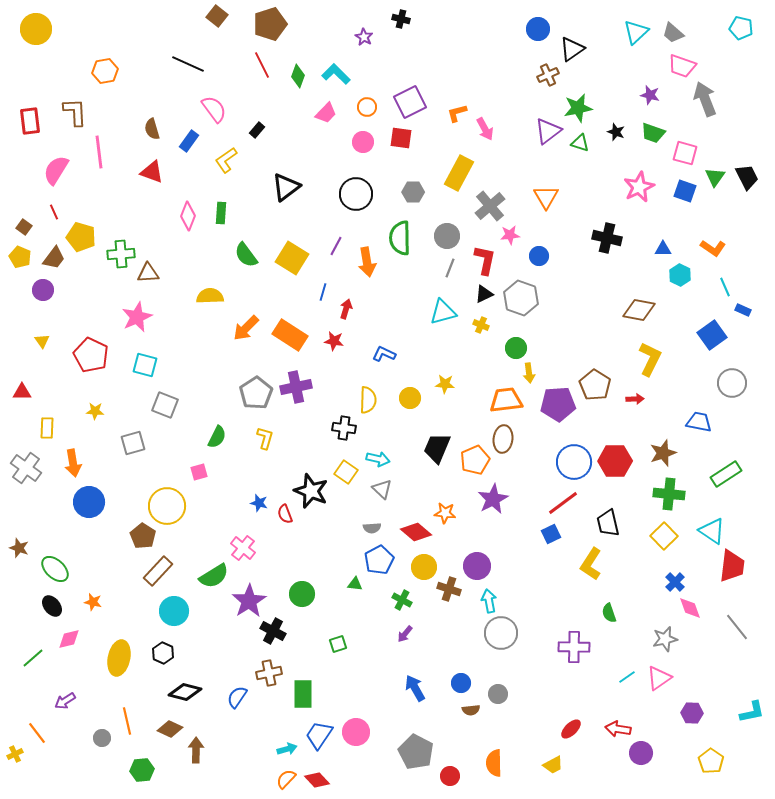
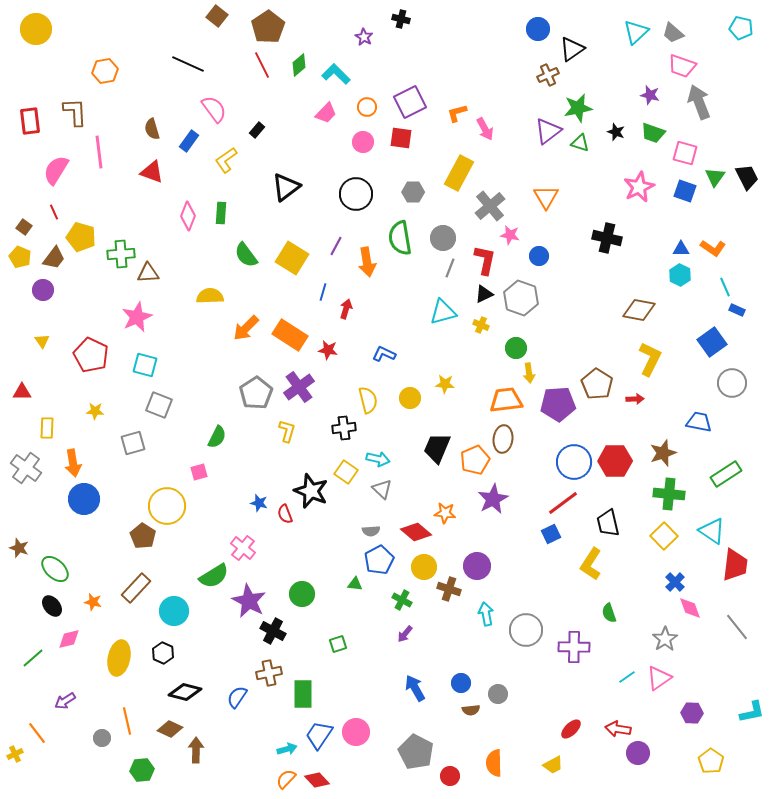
brown pentagon at (270, 24): moved 2 px left, 3 px down; rotated 16 degrees counterclockwise
green diamond at (298, 76): moved 1 px right, 11 px up; rotated 30 degrees clockwise
gray arrow at (705, 99): moved 6 px left, 3 px down
pink star at (510, 235): rotated 18 degrees clockwise
gray circle at (447, 236): moved 4 px left, 2 px down
green semicircle at (400, 238): rotated 8 degrees counterclockwise
blue triangle at (663, 249): moved 18 px right
blue rectangle at (743, 310): moved 6 px left
blue square at (712, 335): moved 7 px down
red star at (334, 341): moved 6 px left, 9 px down
brown pentagon at (595, 385): moved 2 px right, 1 px up
purple cross at (296, 387): moved 3 px right; rotated 24 degrees counterclockwise
yellow semicircle at (368, 400): rotated 16 degrees counterclockwise
gray square at (165, 405): moved 6 px left
black cross at (344, 428): rotated 15 degrees counterclockwise
yellow L-shape at (265, 438): moved 22 px right, 7 px up
blue circle at (89, 502): moved 5 px left, 3 px up
gray semicircle at (372, 528): moved 1 px left, 3 px down
red trapezoid at (732, 566): moved 3 px right, 1 px up
brown rectangle at (158, 571): moved 22 px left, 17 px down
purple star at (249, 601): rotated 12 degrees counterclockwise
cyan arrow at (489, 601): moved 3 px left, 13 px down
gray circle at (501, 633): moved 25 px right, 3 px up
gray star at (665, 639): rotated 20 degrees counterclockwise
purple circle at (641, 753): moved 3 px left
